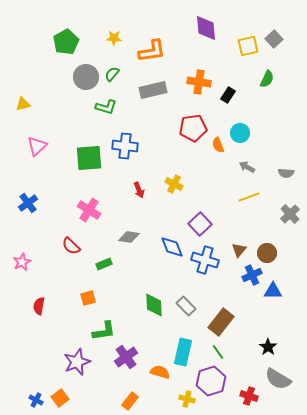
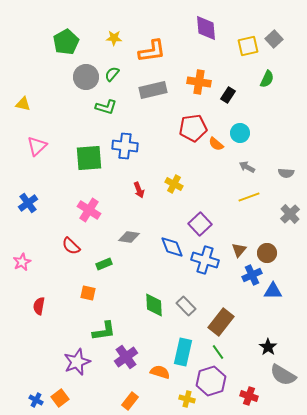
yellow triangle at (23, 104): rotated 28 degrees clockwise
orange semicircle at (218, 145): moved 2 px left, 1 px up; rotated 28 degrees counterclockwise
orange square at (88, 298): moved 5 px up; rotated 28 degrees clockwise
gray semicircle at (278, 379): moved 5 px right, 4 px up
